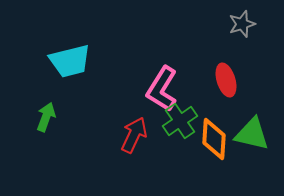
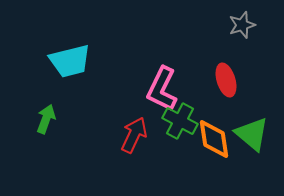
gray star: moved 1 px down
pink L-shape: rotated 6 degrees counterclockwise
green arrow: moved 2 px down
green cross: rotated 28 degrees counterclockwise
green triangle: rotated 27 degrees clockwise
orange diamond: rotated 12 degrees counterclockwise
